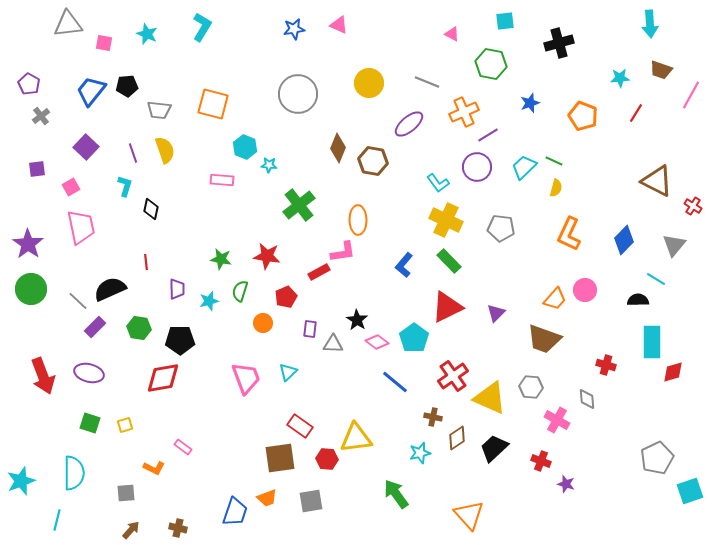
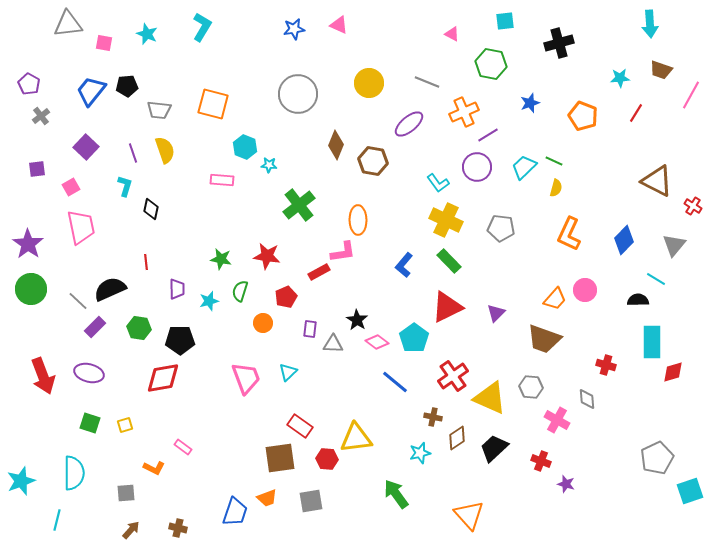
brown diamond at (338, 148): moved 2 px left, 3 px up
